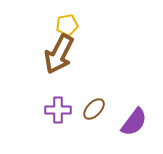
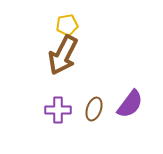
brown arrow: moved 4 px right, 1 px down
brown ellipse: rotated 25 degrees counterclockwise
purple semicircle: moved 4 px left, 18 px up
